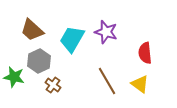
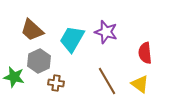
brown cross: moved 3 px right, 2 px up; rotated 28 degrees counterclockwise
